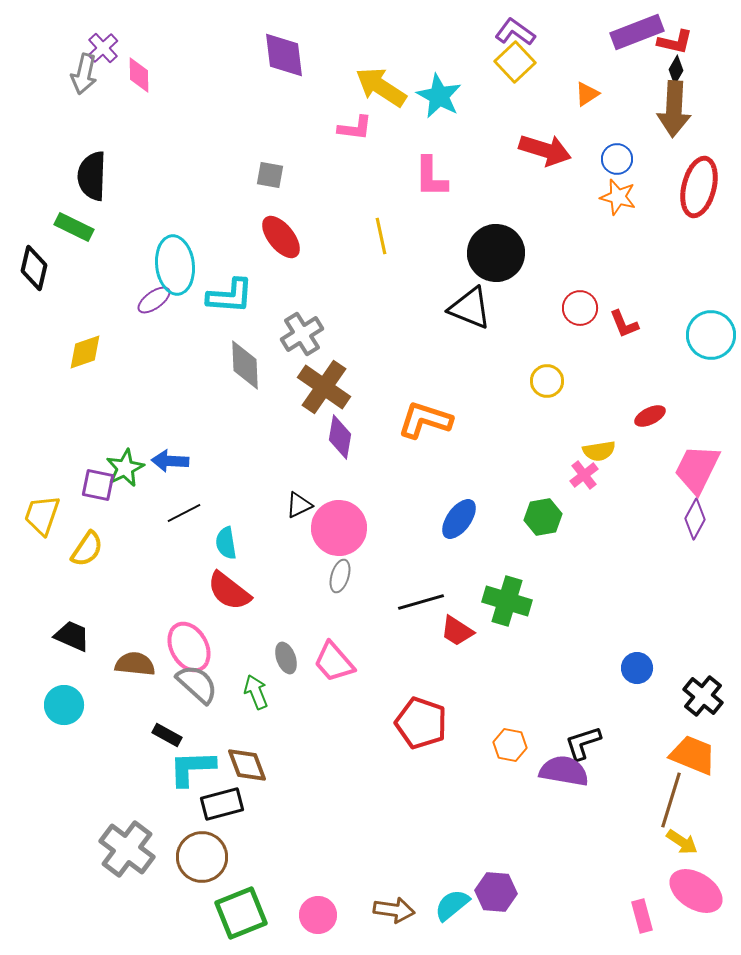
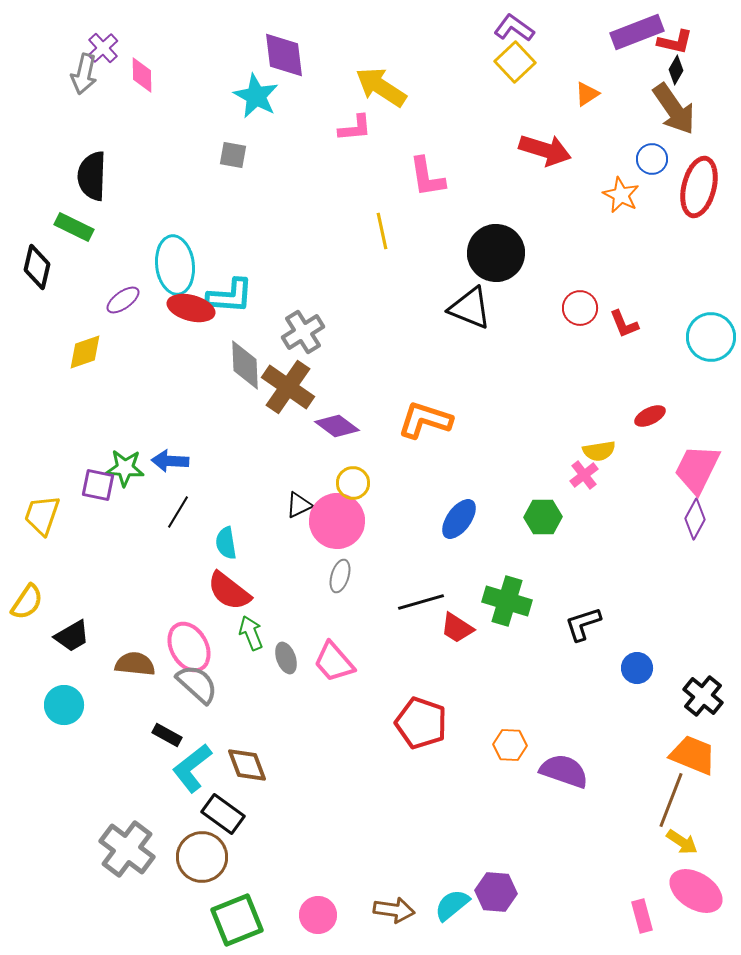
purple L-shape at (515, 32): moved 1 px left, 4 px up
pink diamond at (139, 75): moved 3 px right
cyan star at (439, 96): moved 183 px left
brown arrow at (674, 109): rotated 38 degrees counterclockwise
pink L-shape at (355, 128): rotated 12 degrees counterclockwise
blue circle at (617, 159): moved 35 px right
gray square at (270, 175): moved 37 px left, 20 px up
pink L-shape at (431, 177): moved 4 px left; rotated 9 degrees counterclockwise
orange star at (618, 197): moved 3 px right, 2 px up; rotated 12 degrees clockwise
yellow line at (381, 236): moved 1 px right, 5 px up
red ellipse at (281, 237): moved 90 px left, 71 px down; rotated 36 degrees counterclockwise
black diamond at (34, 268): moved 3 px right, 1 px up
purple ellipse at (154, 300): moved 31 px left
gray cross at (302, 334): moved 1 px right, 2 px up
cyan circle at (711, 335): moved 2 px down
yellow circle at (547, 381): moved 194 px left, 102 px down
brown cross at (324, 387): moved 36 px left
purple diamond at (340, 437): moved 3 px left, 11 px up; rotated 63 degrees counterclockwise
green star at (125, 468): rotated 30 degrees clockwise
black line at (184, 513): moved 6 px left, 1 px up; rotated 32 degrees counterclockwise
green hexagon at (543, 517): rotated 9 degrees clockwise
pink circle at (339, 528): moved 2 px left, 7 px up
yellow semicircle at (87, 549): moved 60 px left, 53 px down
red trapezoid at (457, 631): moved 3 px up
black trapezoid at (72, 636): rotated 126 degrees clockwise
green arrow at (256, 692): moved 5 px left, 59 px up
black L-shape at (583, 743): moved 119 px up
orange hexagon at (510, 745): rotated 8 degrees counterclockwise
cyan L-shape at (192, 768): rotated 36 degrees counterclockwise
purple semicircle at (564, 771): rotated 9 degrees clockwise
brown line at (671, 800): rotated 4 degrees clockwise
black rectangle at (222, 804): moved 1 px right, 10 px down; rotated 51 degrees clockwise
green square at (241, 913): moved 4 px left, 7 px down
